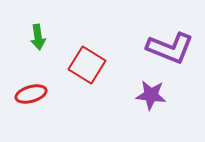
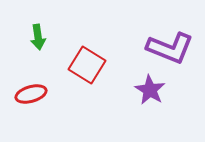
purple star: moved 1 px left, 5 px up; rotated 24 degrees clockwise
